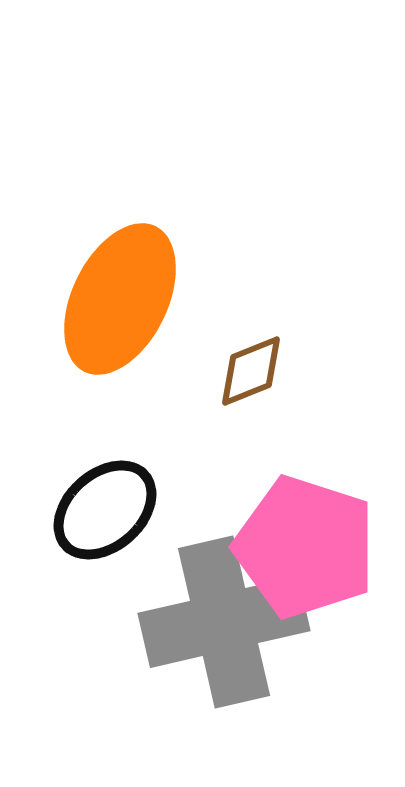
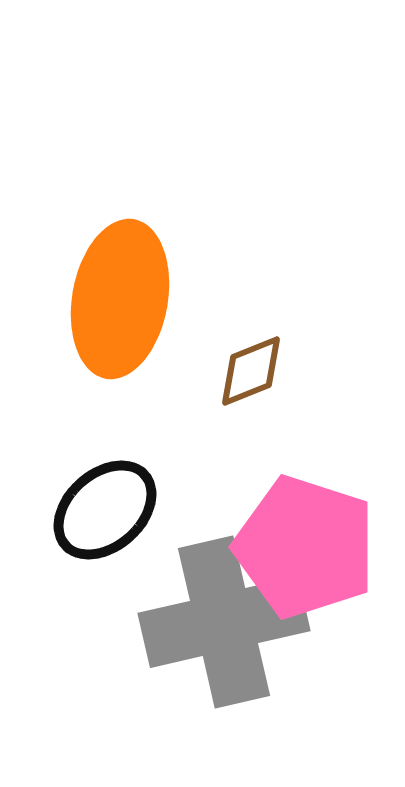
orange ellipse: rotated 16 degrees counterclockwise
